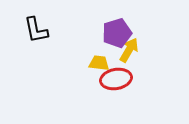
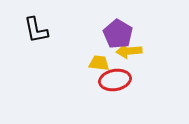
purple pentagon: moved 1 px right, 1 px down; rotated 24 degrees counterclockwise
yellow arrow: moved 1 px down; rotated 125 degrees counterclockwise
red ellipse: moved 1 px left, 1 px down
